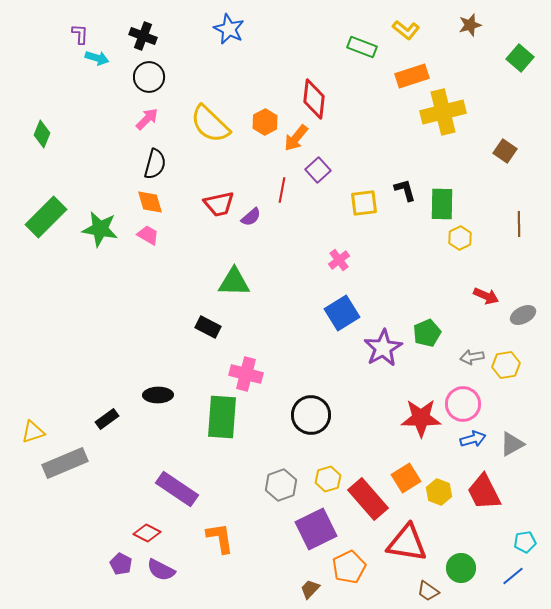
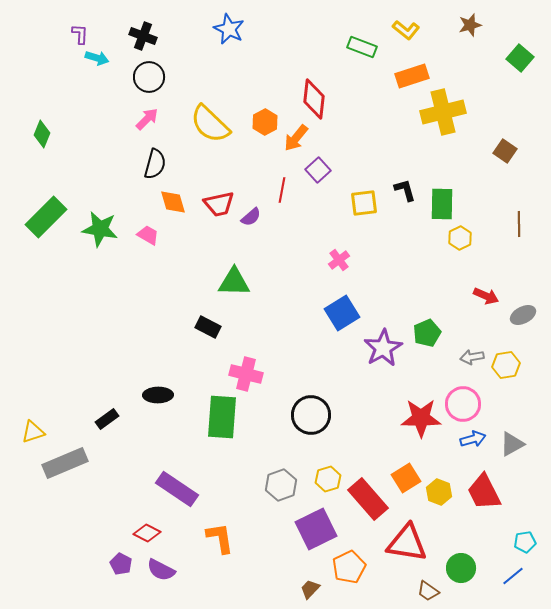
orange diamond at (150, 202): moved 23 px right
